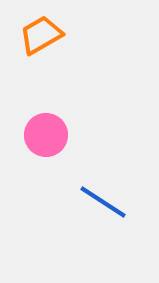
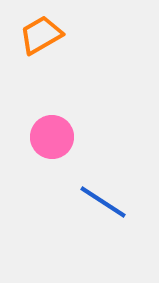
pink circle: moved 6 px right, 2 px down
